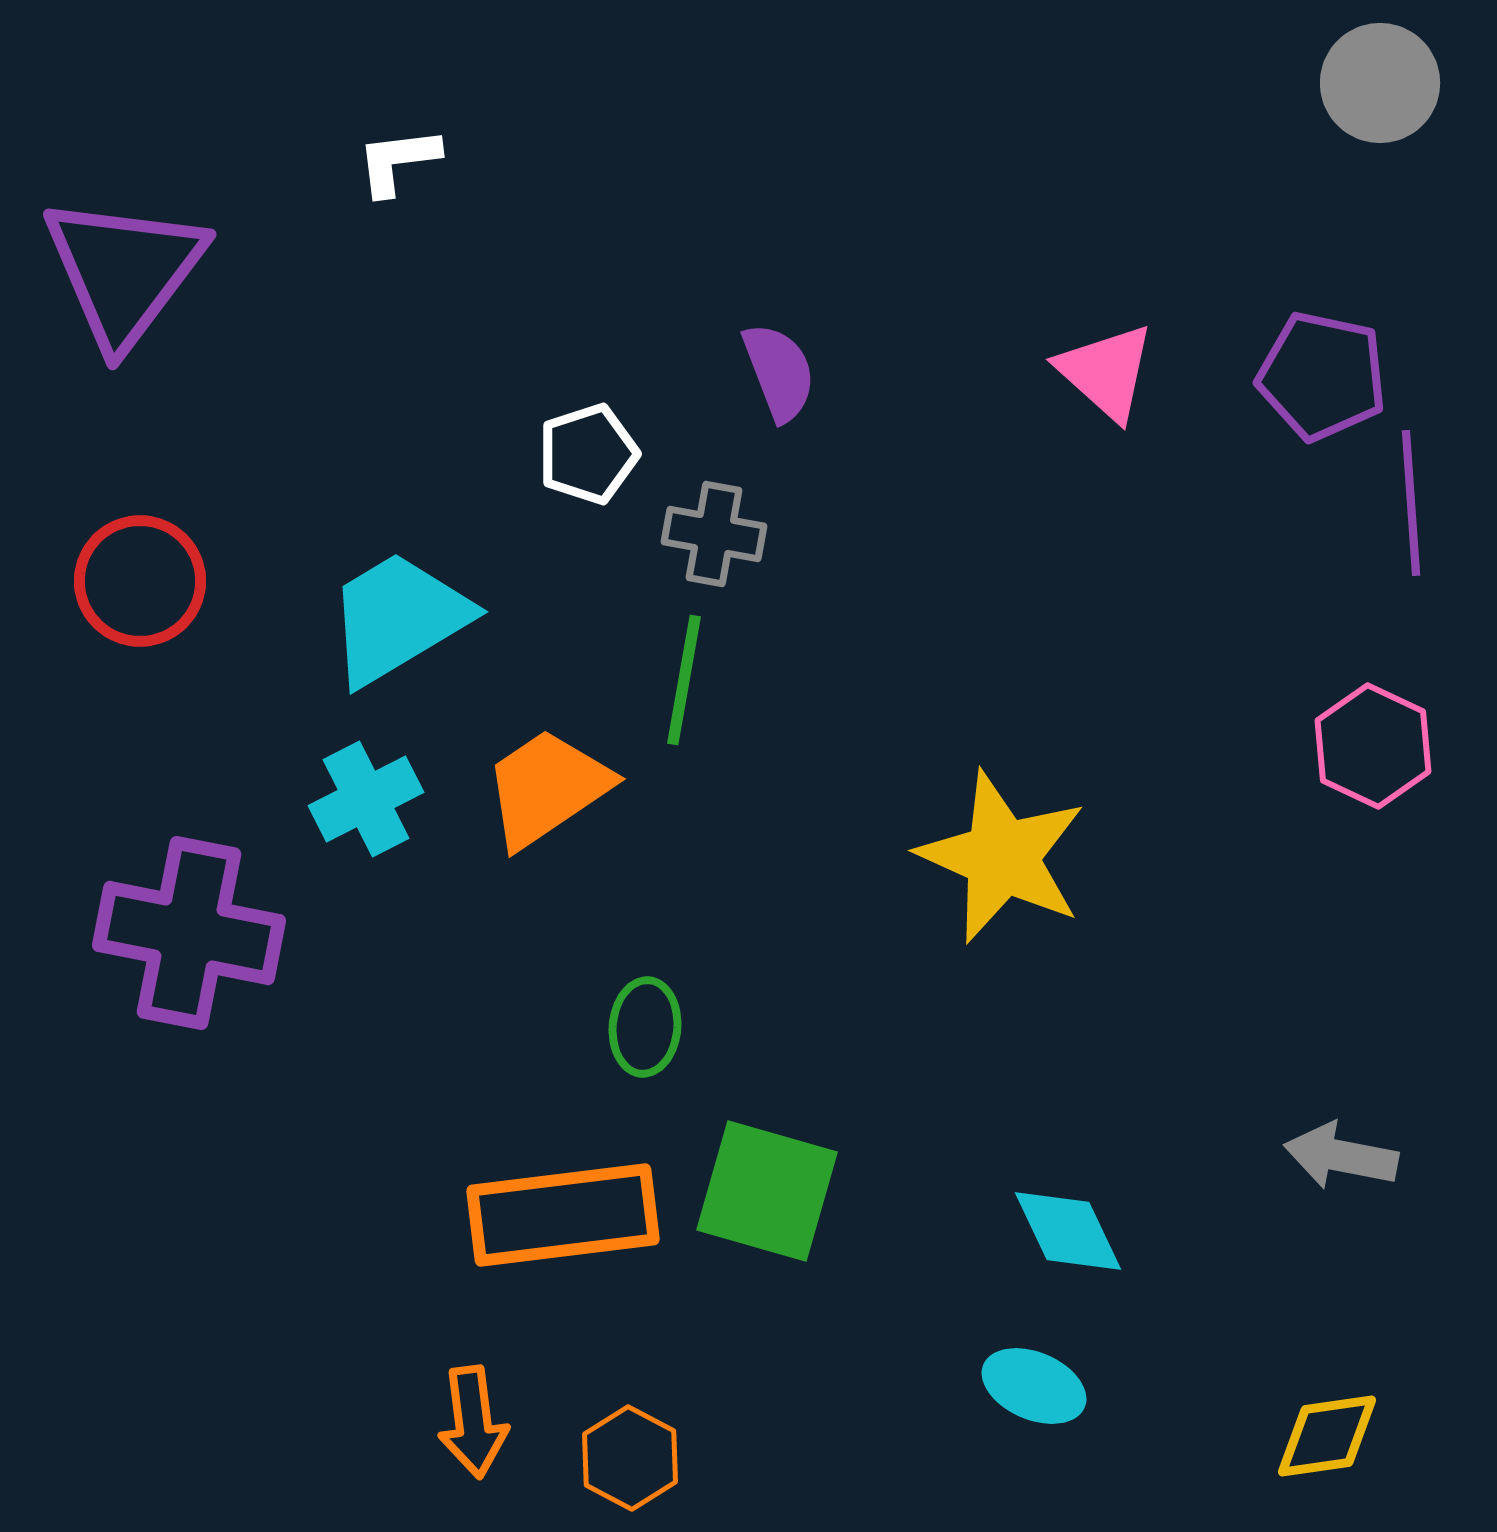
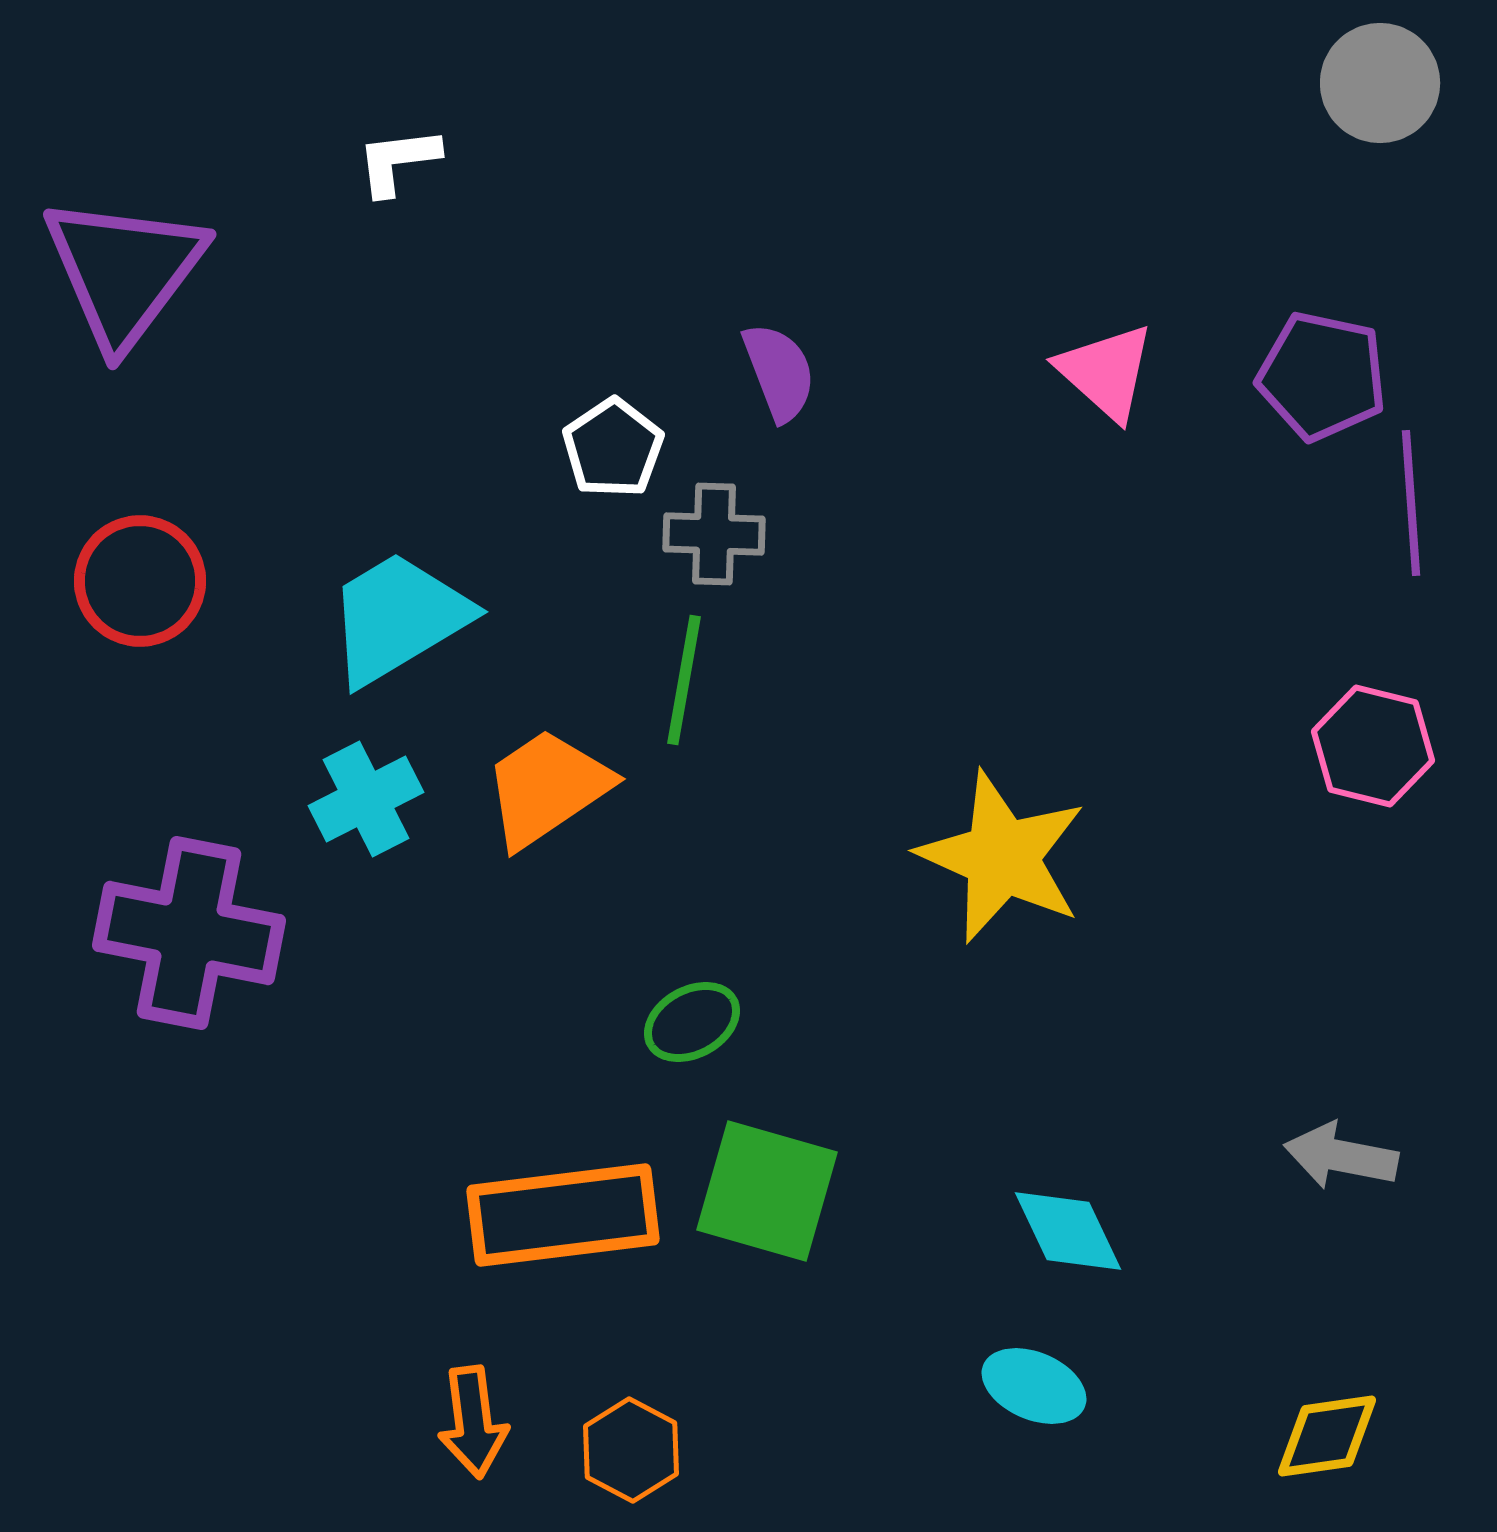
white pentagon: moved 25 px right, 6 px up; rotated 16 degrees counterclockwise
gray cross: rotated 8 degrees counterclockwise
pink hexagon: rotated 11 degrees counterclockwise
green ellipse: moved 47 px right, 5 px up; rotated 56 degrees clockwise
orange hexagon: moved 1 px right, 8 px up
